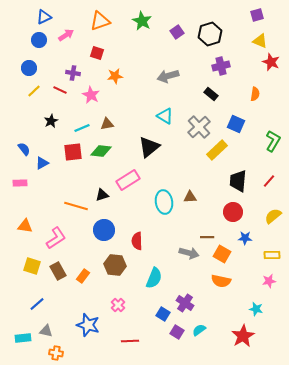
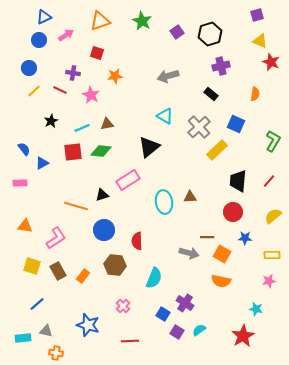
pink cross at (118, 305): moved 5 px right, 1 px down
